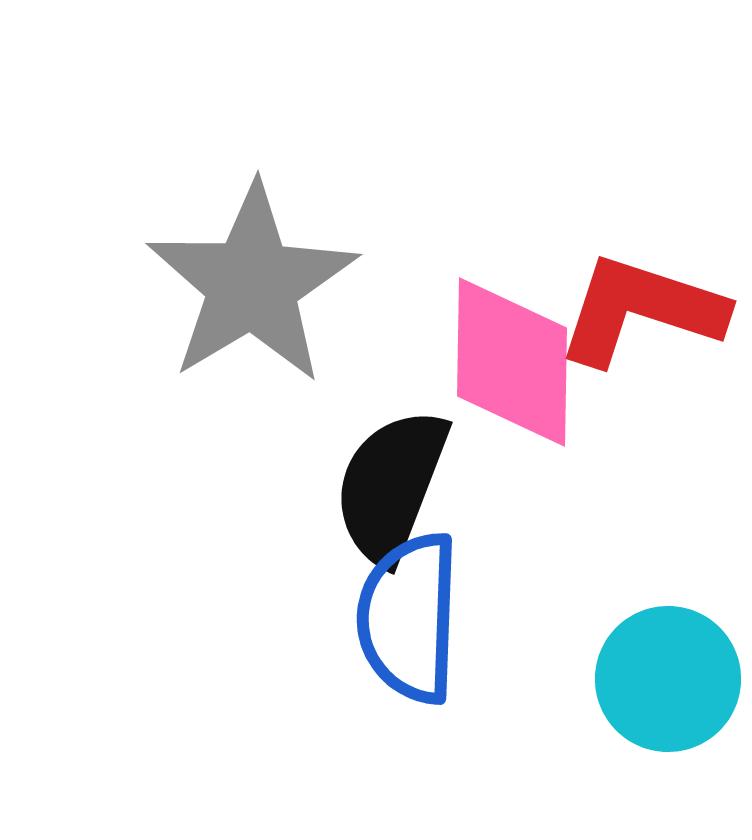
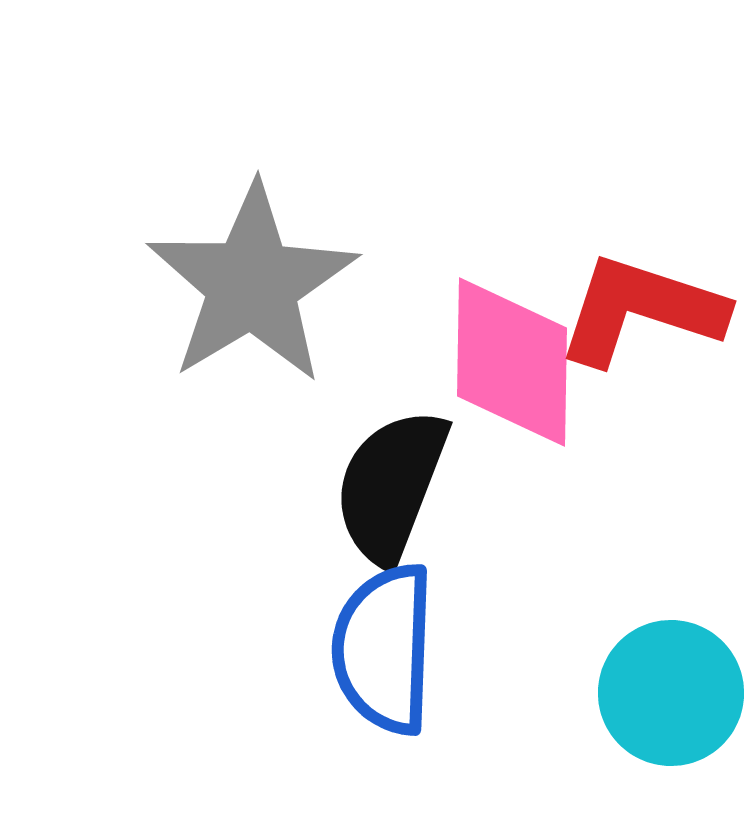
blue semicircle: moved 25 px left, 31 px down
cyan circle: moved 3 px right, 14 px down
